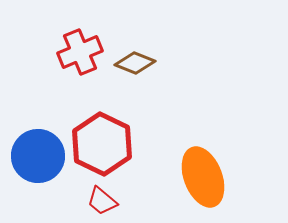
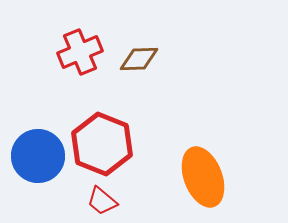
brown diamond: moved 4 px right, 4 px up; rotated 24 degrees counterclockwise
red hexagon: rotated 4 degrees counterclockwise
